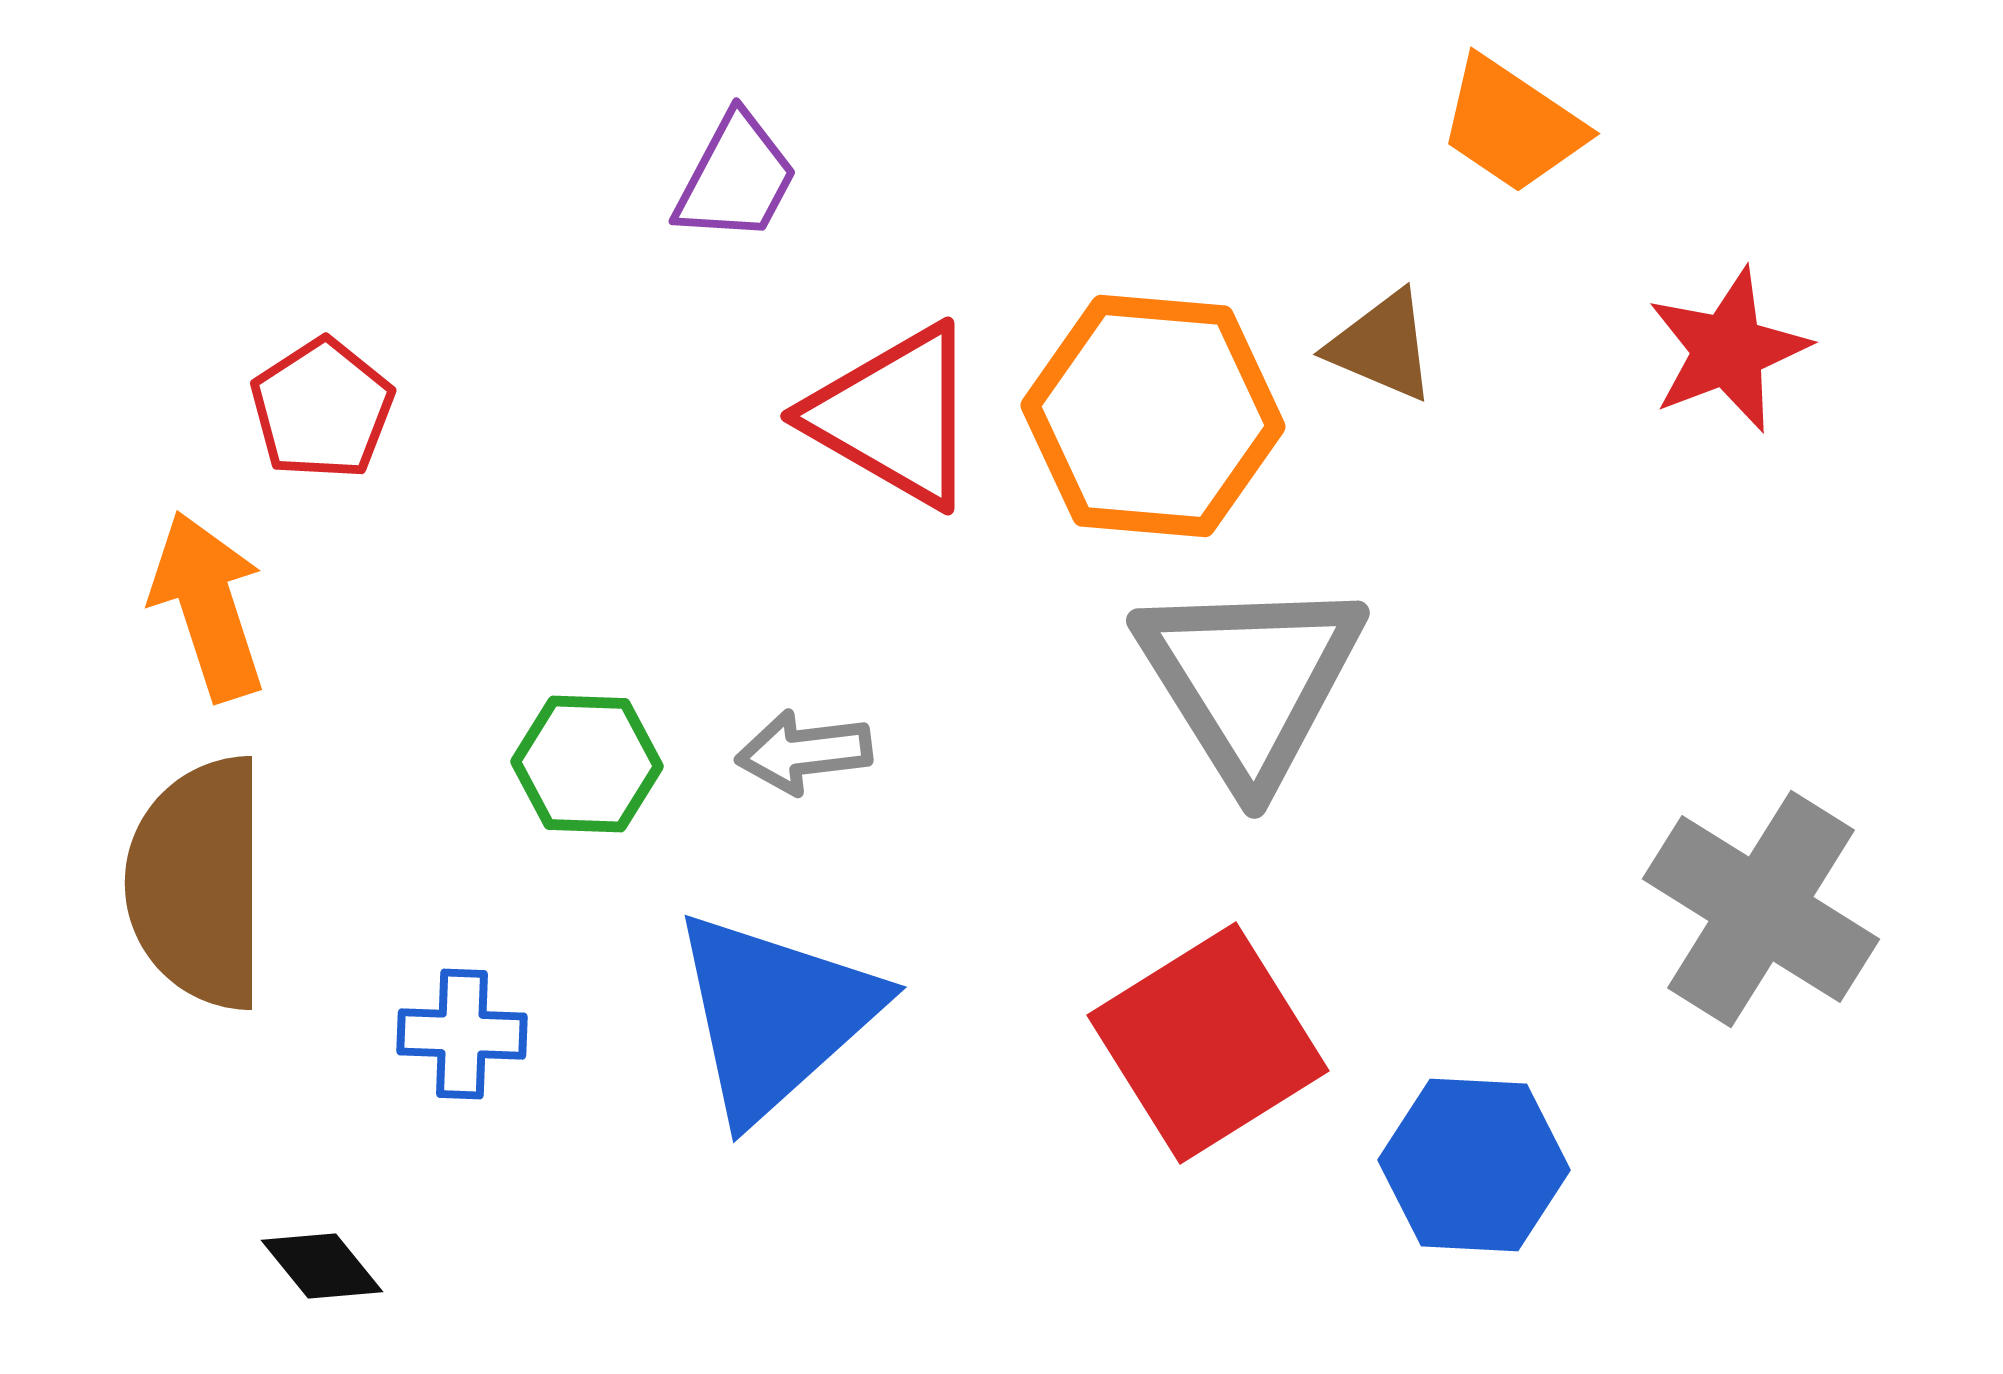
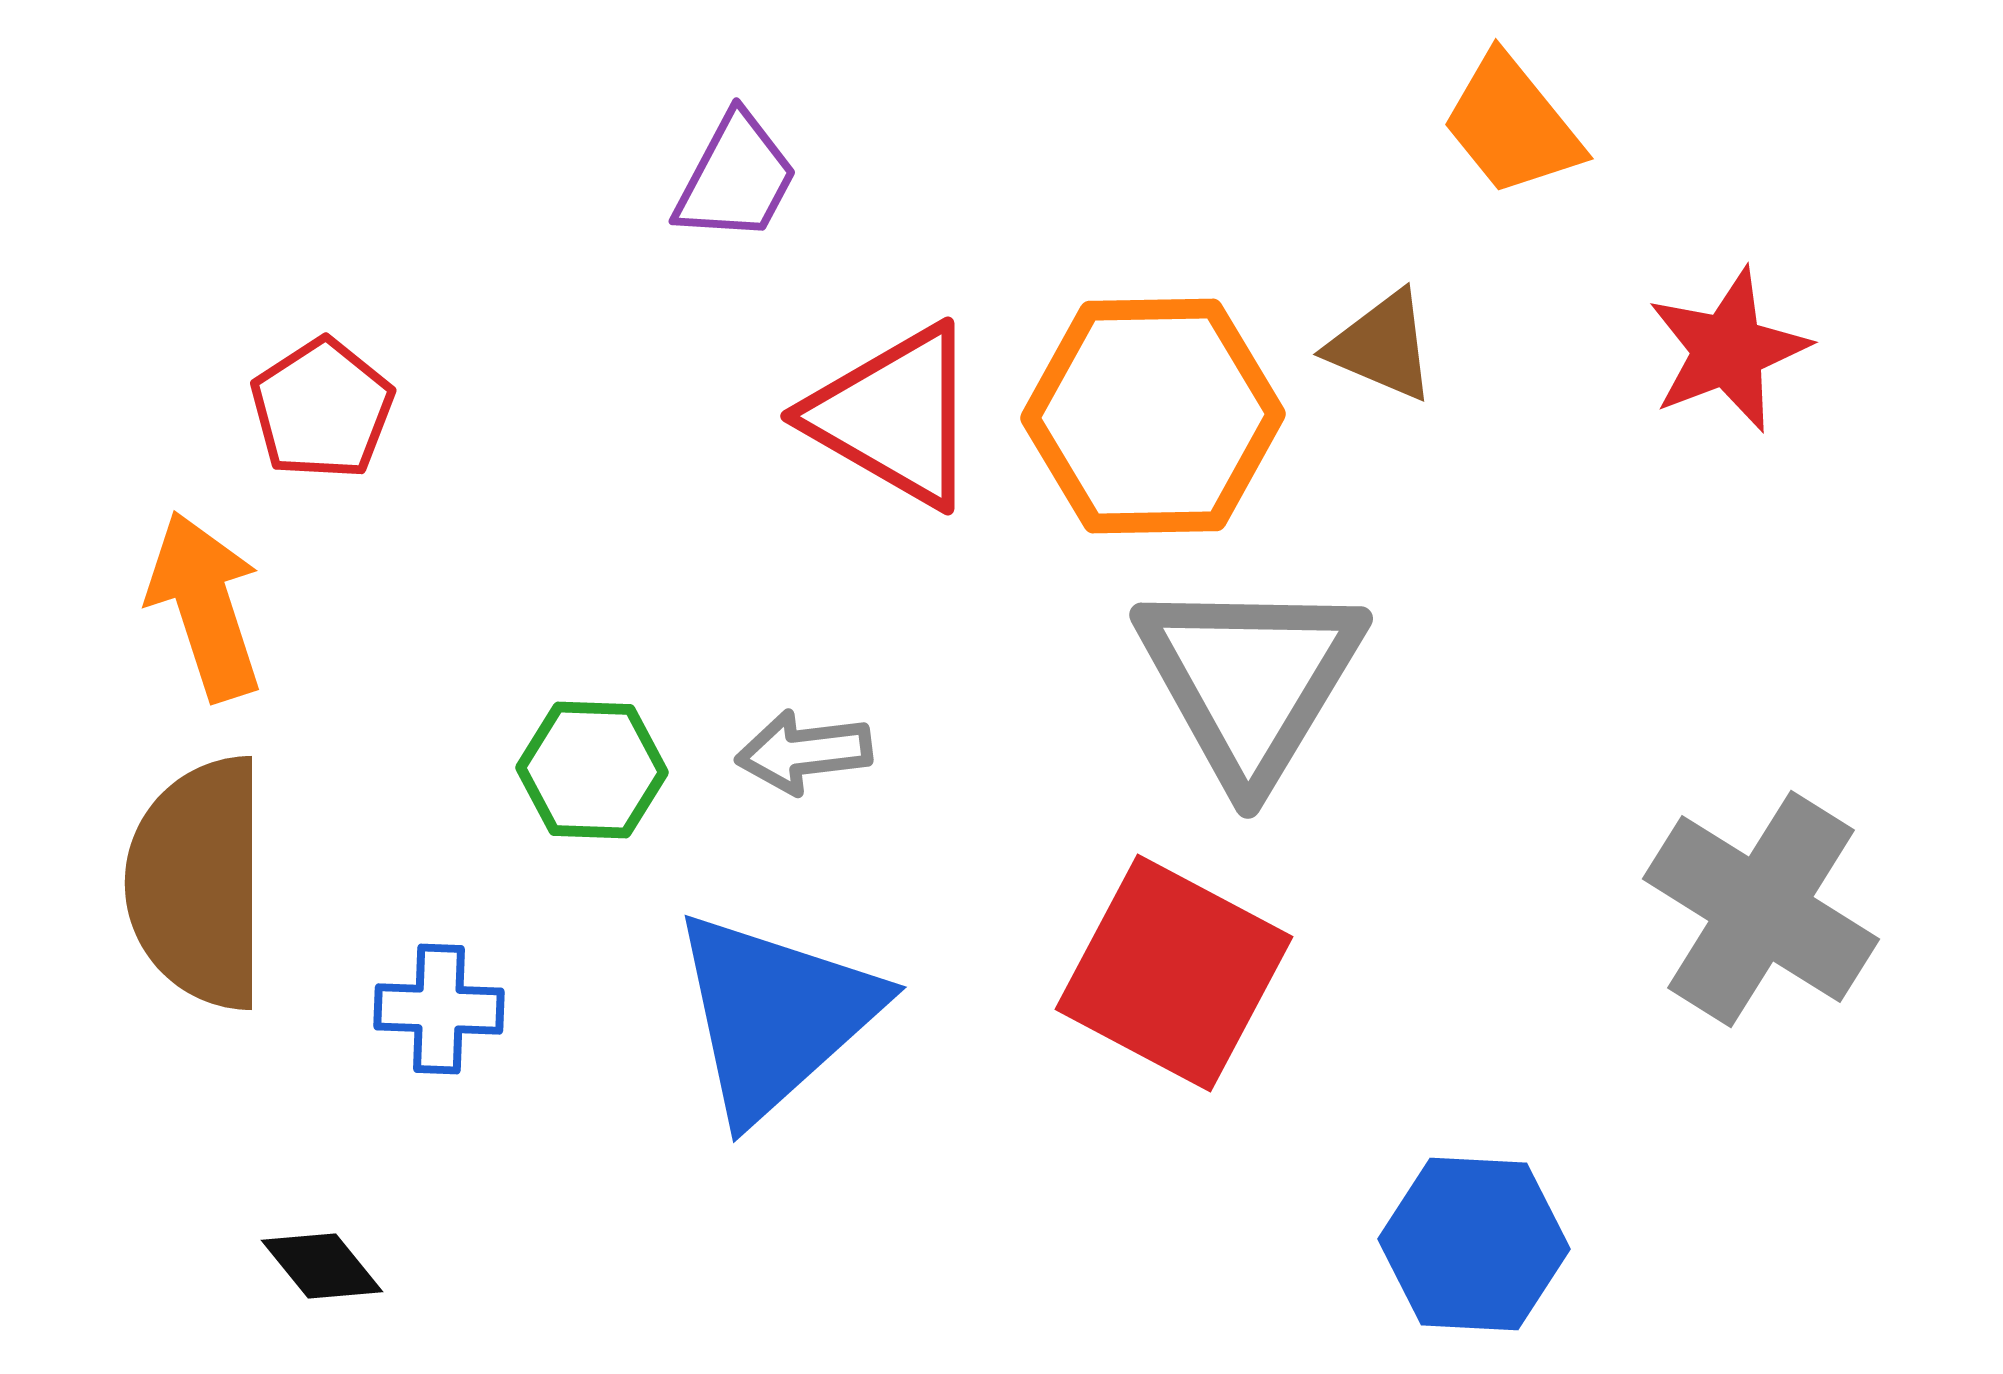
orange trapezoid: rotated 17 degrees clockwise
orange hexagon: rotated 6 degrees counterclockwise
orange arrow: moved 3 px left
gray triangle: rotated 3 degrees clockwise
green hexagon: moved 5 px right, 6 px down
blue cross: moved 23 px left, 25 px up
red square: moved 34 px left, 70 px up; rotated 30 degrees counterclockwise
blue hexagon: moved 79 px down
